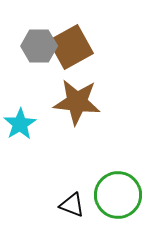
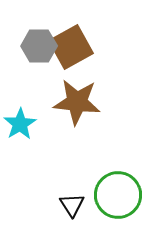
black triangle: rotated 36 degrees clockwise
